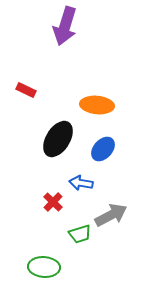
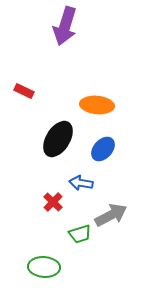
red rectangle: moved 2 px left, 1 px down
